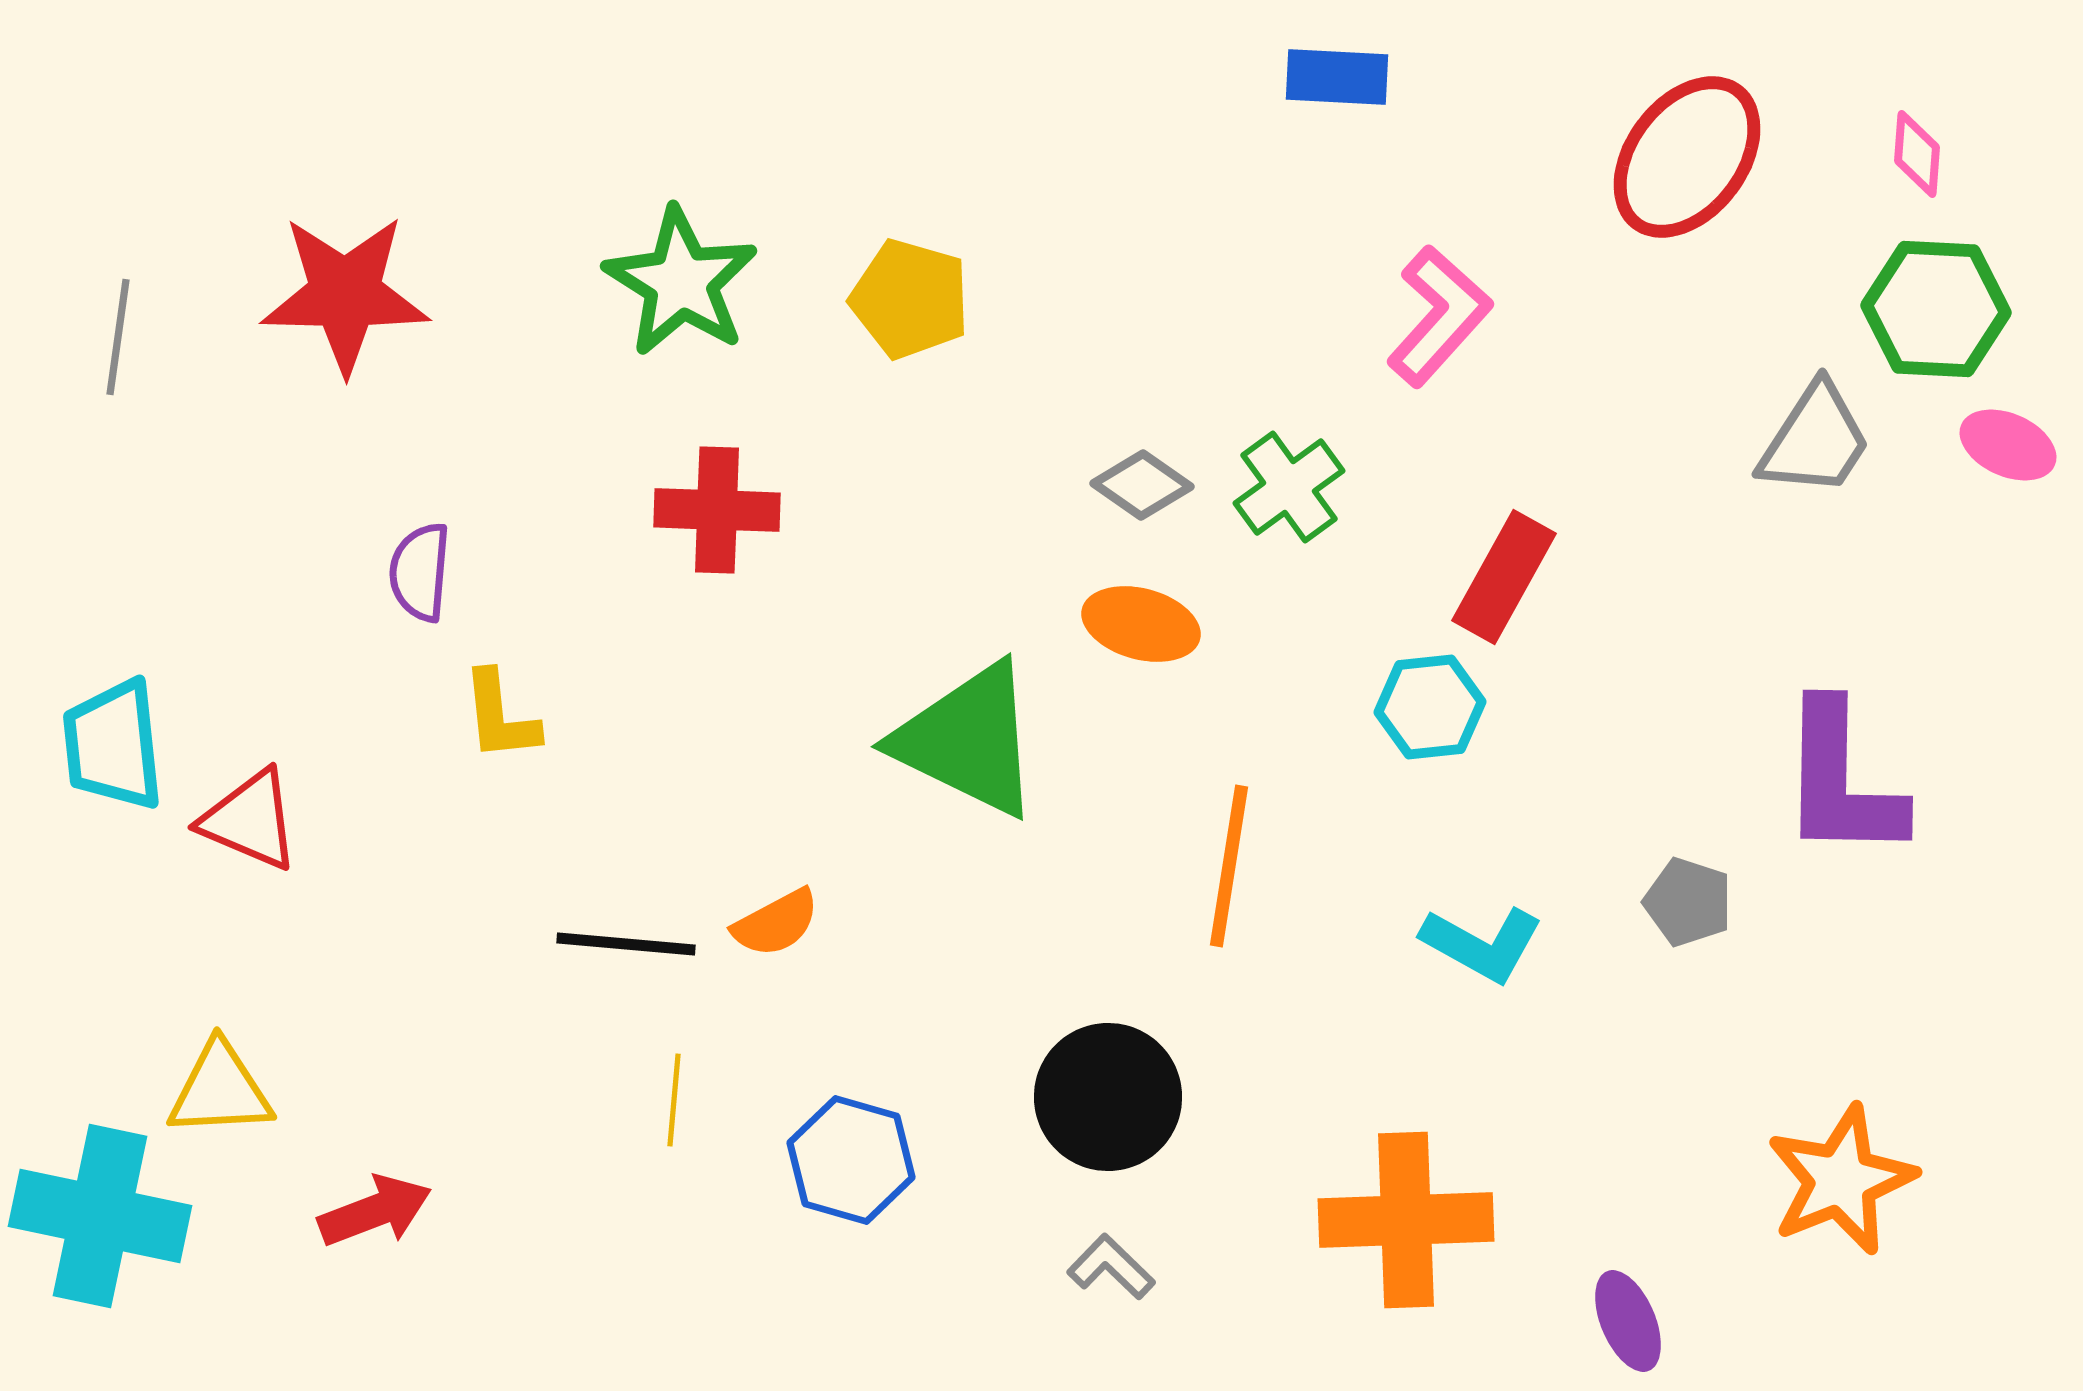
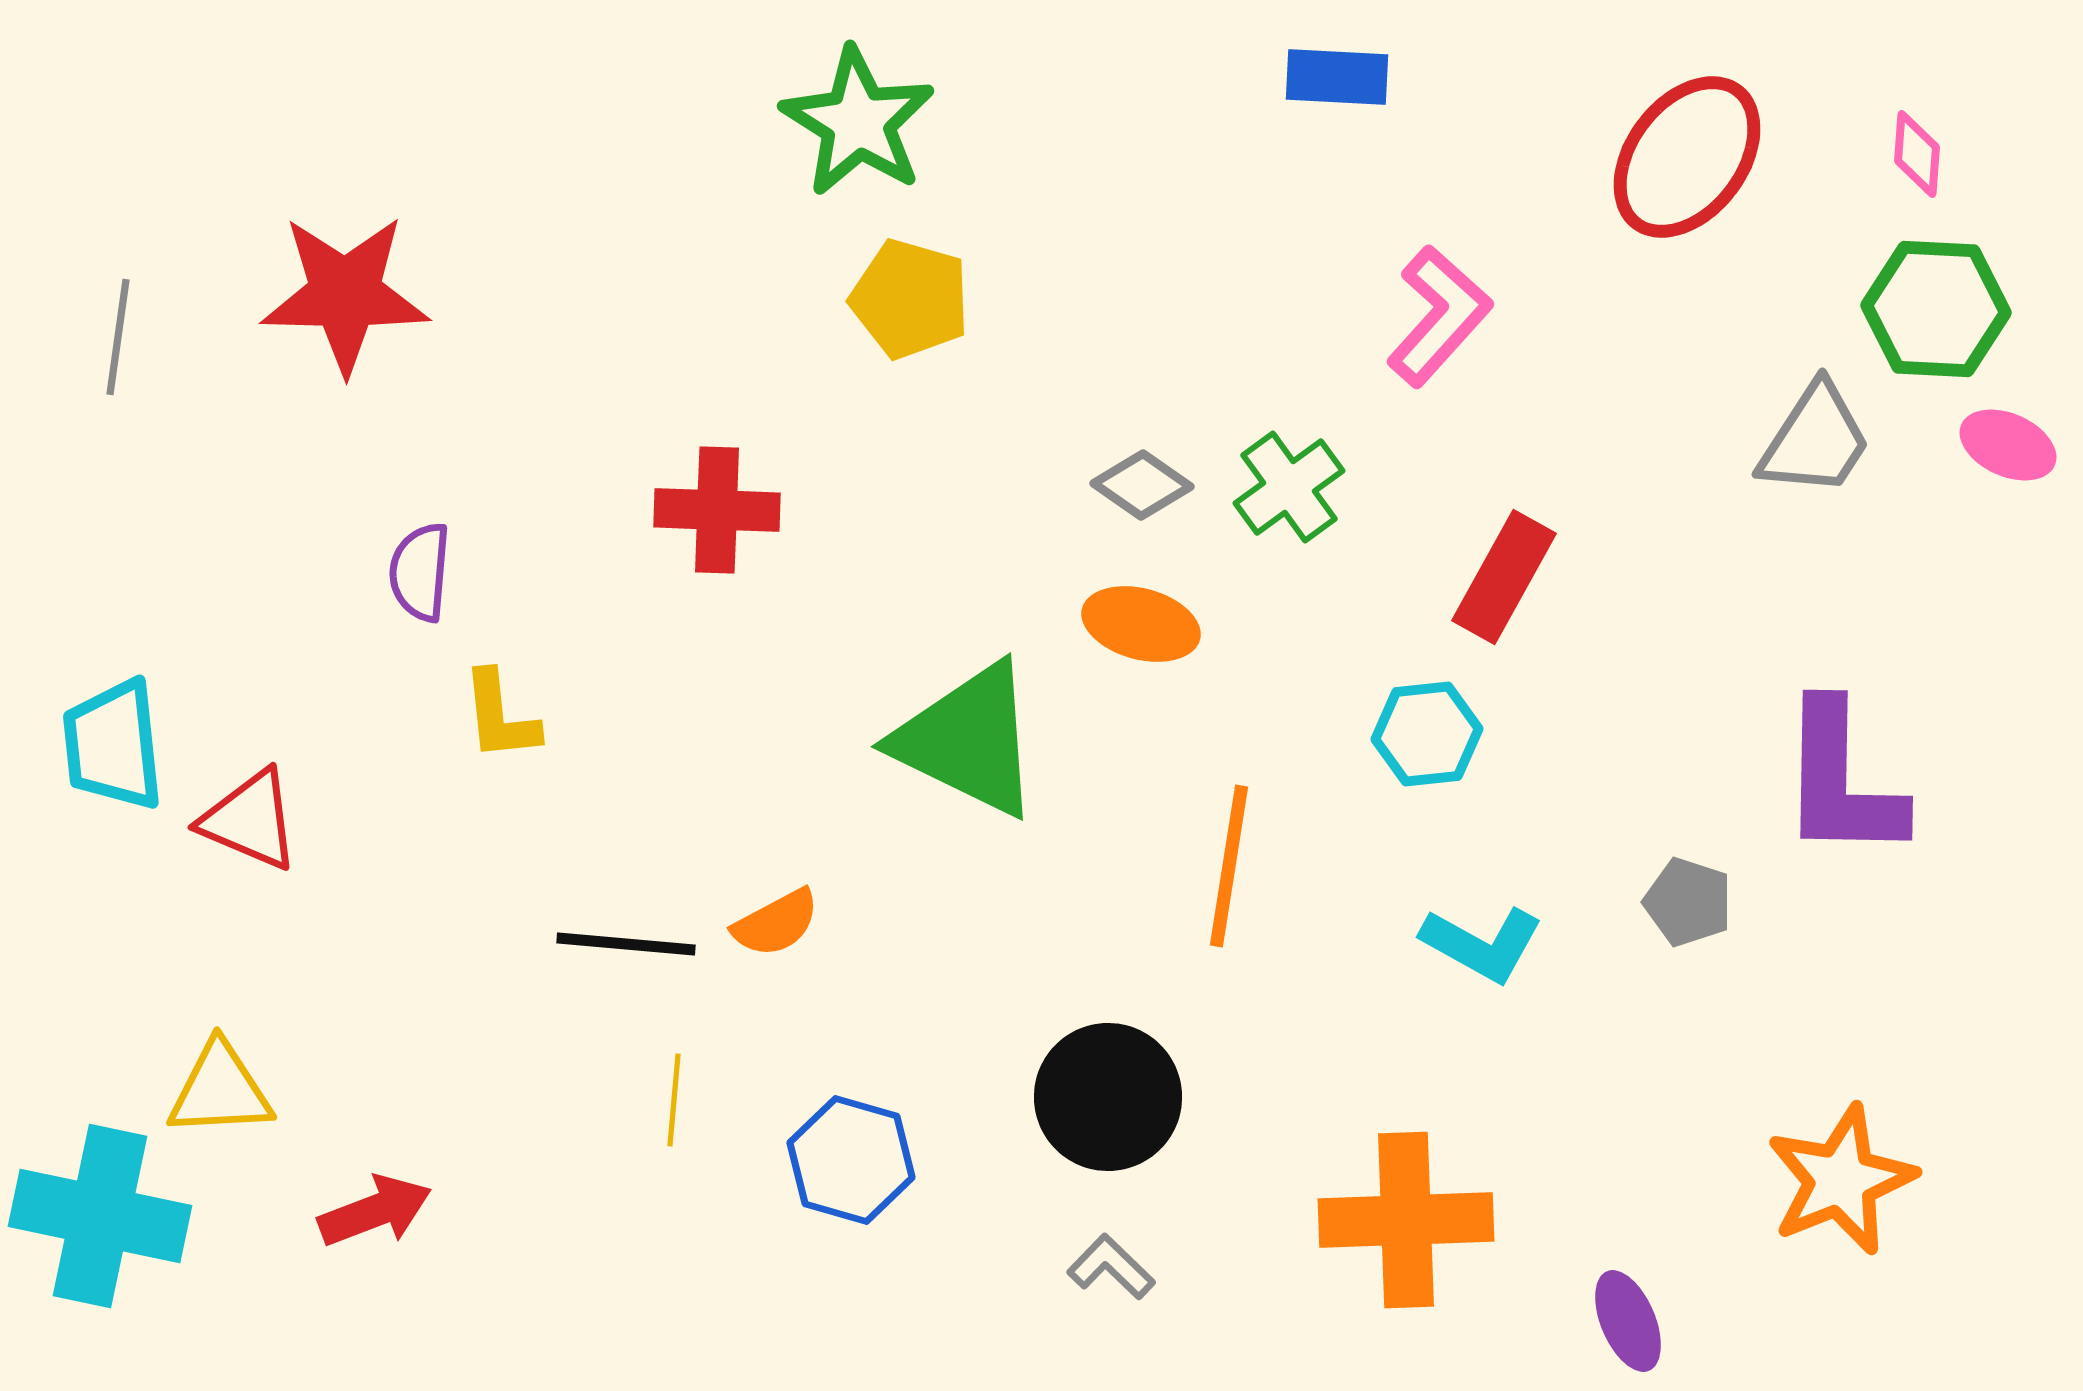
green star: moved 177 px right, 160 px up
cyan hexagon: moved 3 px left, 27 px down
